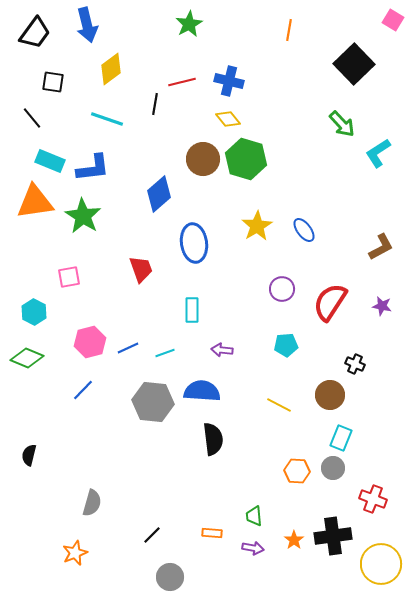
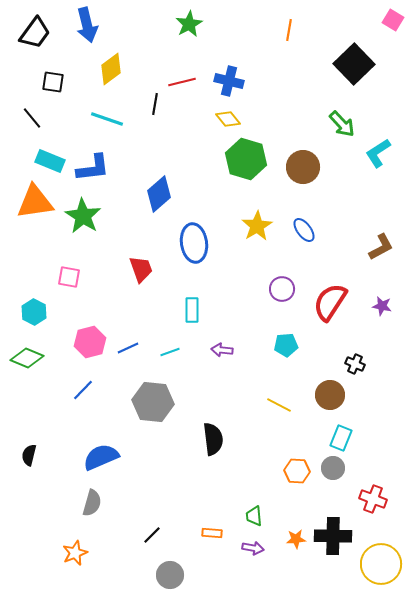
brown circle at (203, 159): moved 100 px right, 8 px down
pink square at (69, 277): rotated 20 degrees clockwise
cyan line at (165, 353): moved 5 px right, 1 px up
blue semicircle at (202, 391): moved 101 px left, 66 px down; rotated 27 degrees counterclockwise
black cross at (333, 536): rotated 9 degrees clockwise
orange star at (294, 540): moved 2 px right, 1 px up; rotated 30 degrees clockwise
gray circle at (170, 577): moved 2 px up
